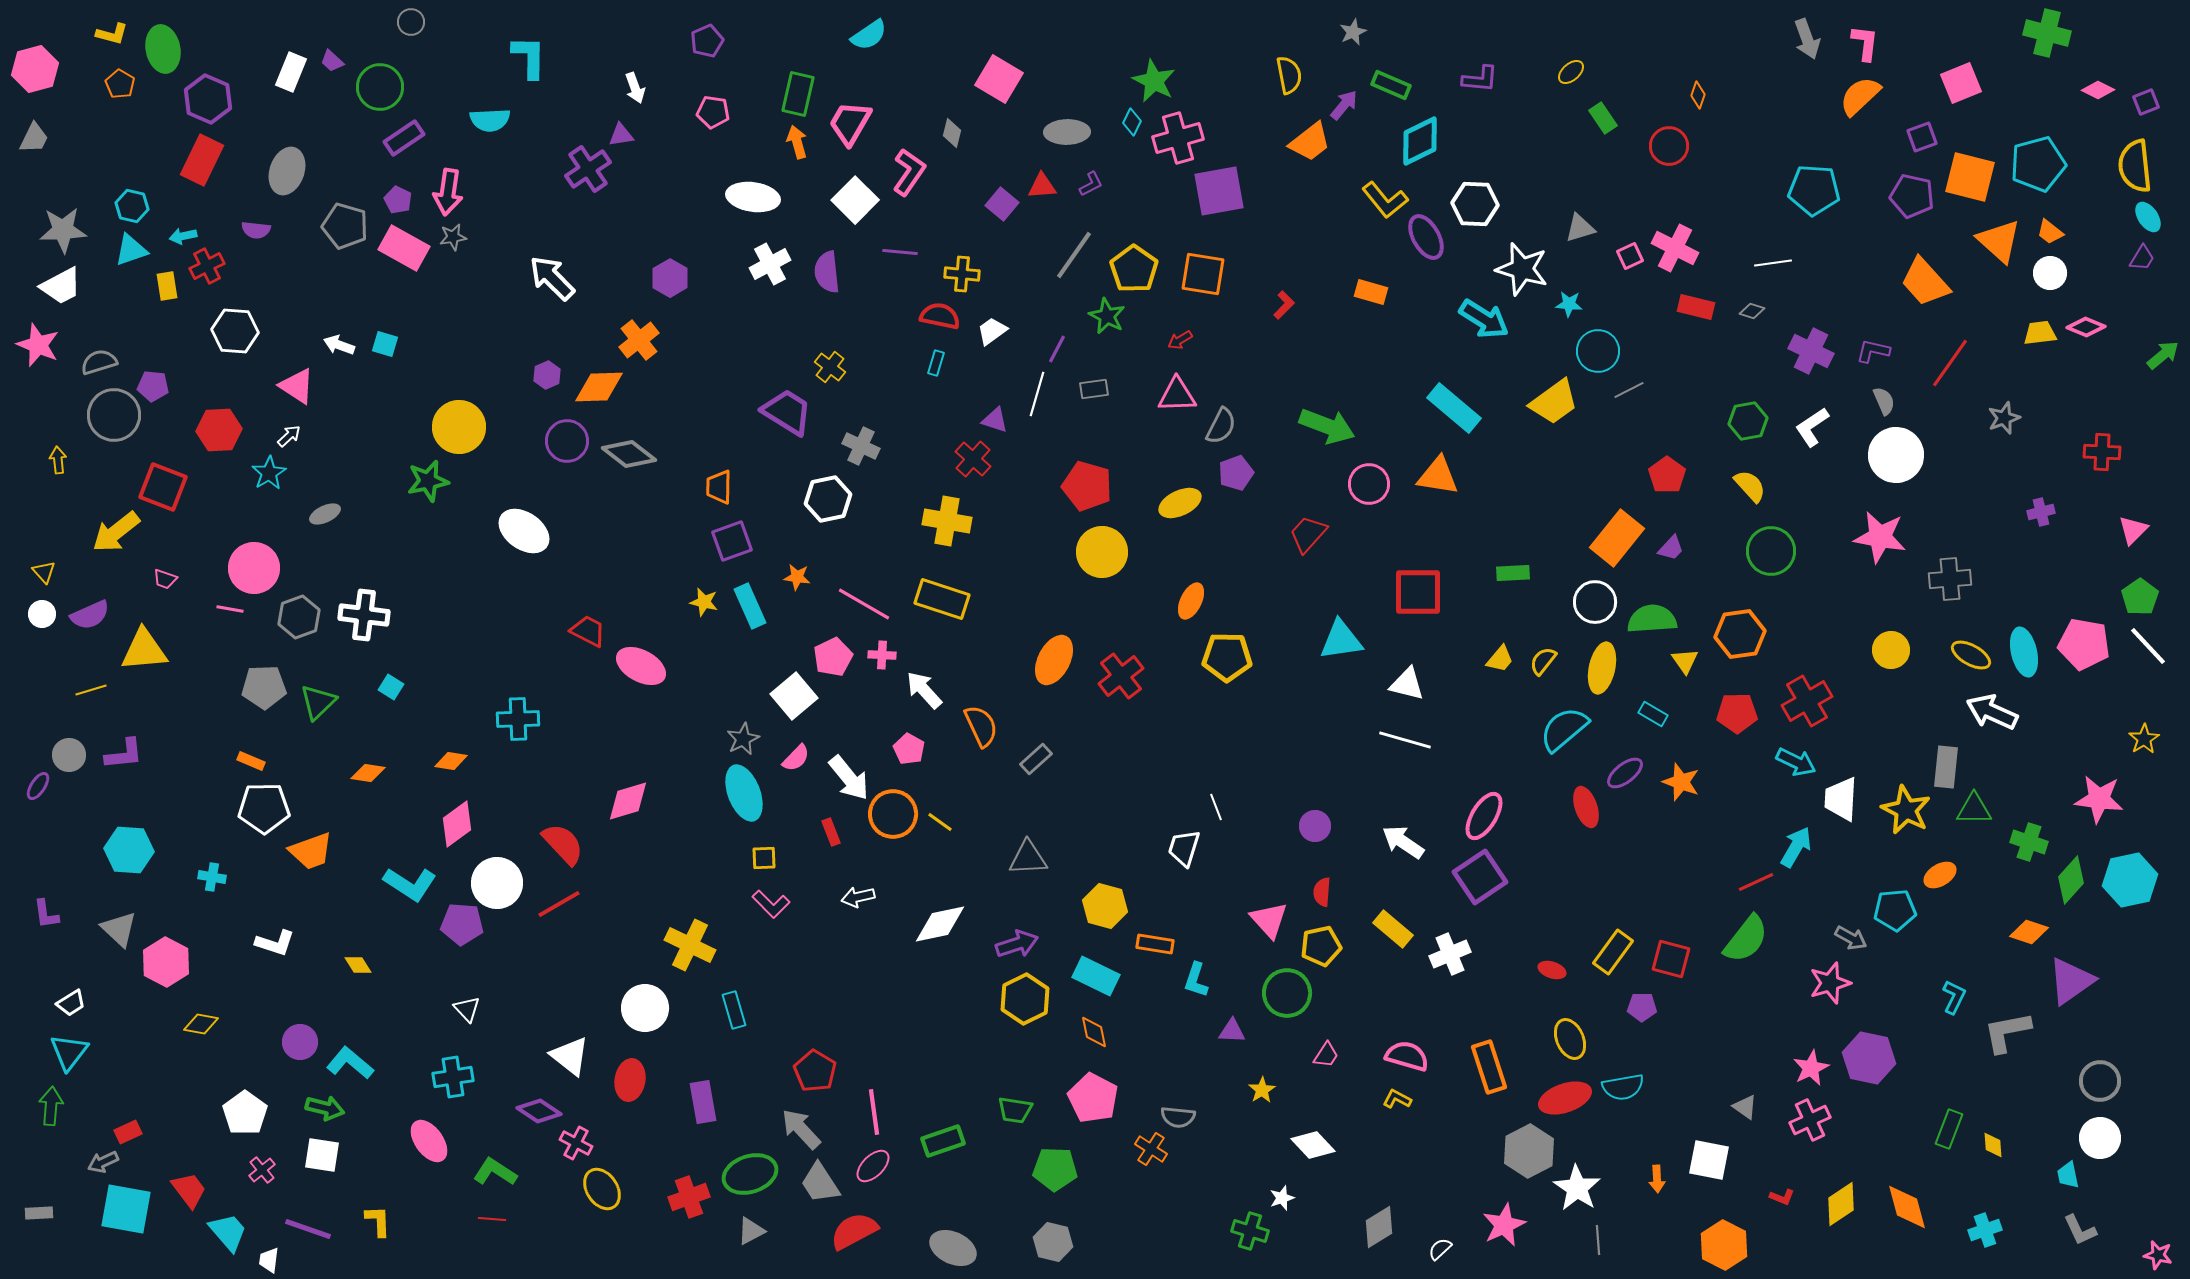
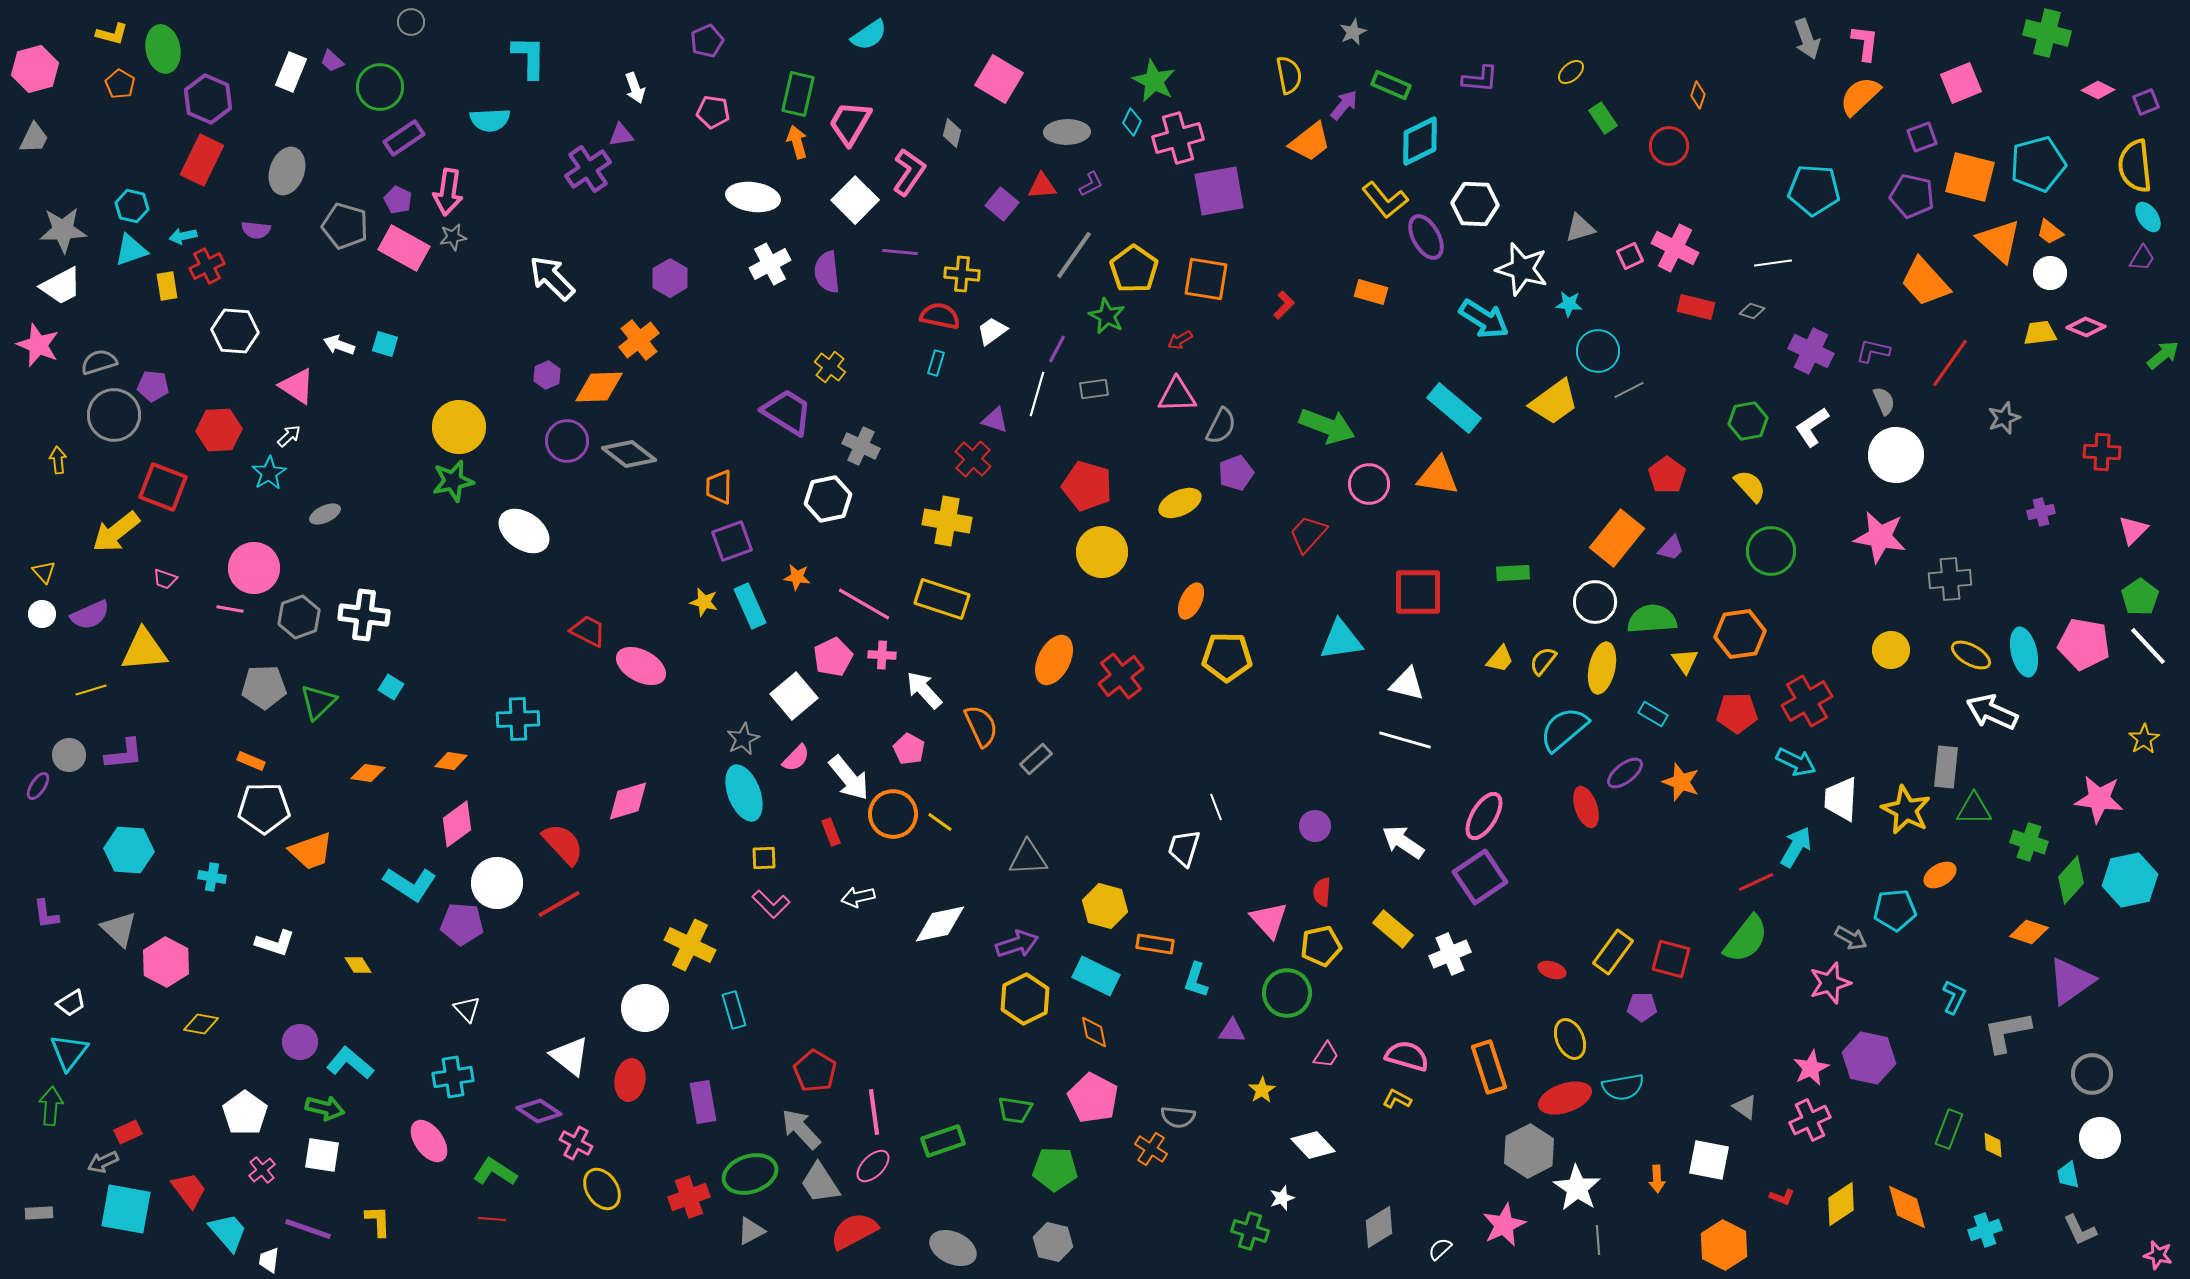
orange square at (1203, 274): moved 3 px right, 5 px down
green star at (428, 481): moved 25 px right
gray circle at (2100, 1081): moved 8 px left, 7 px up
